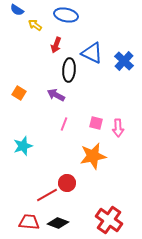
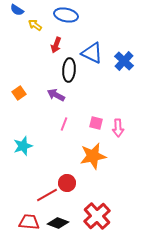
orange square: rotated 24 degrees clockwise
red cross: moved 12 px left, 4 px up; rotated 12 degrees clockwise
